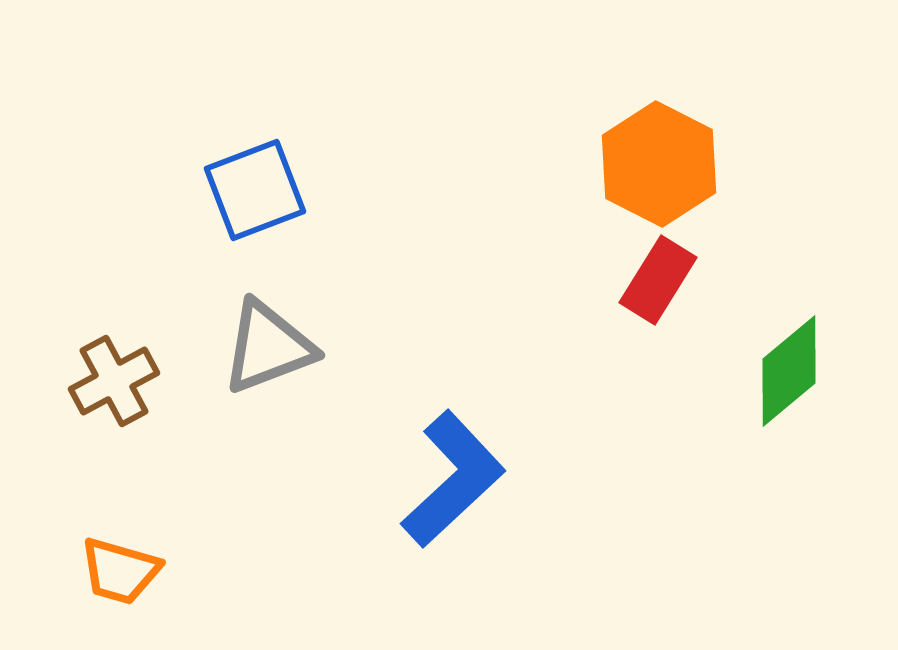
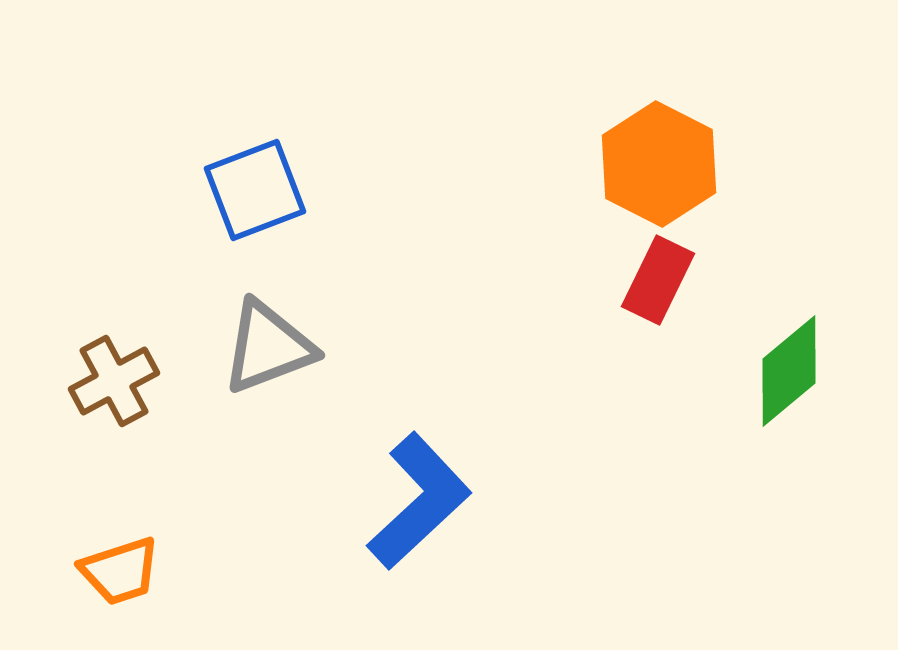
red rectangle: rotated 6 degrees counterclockwise
blue L-shape: moved 34 px left, 22 px down
orange trapezoid: rotated 34 degrees counterclockwise
